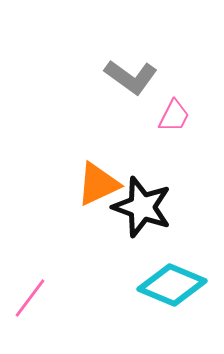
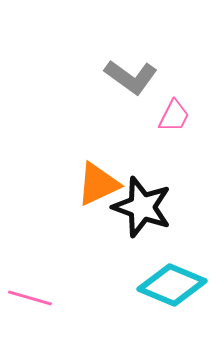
pink line: rotated 69 degrees clockwise
